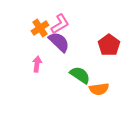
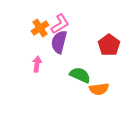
purple semicircle: rotated 120 degrees counterclockwise
green semicircle: rotated 10 degrees counterclockwise
